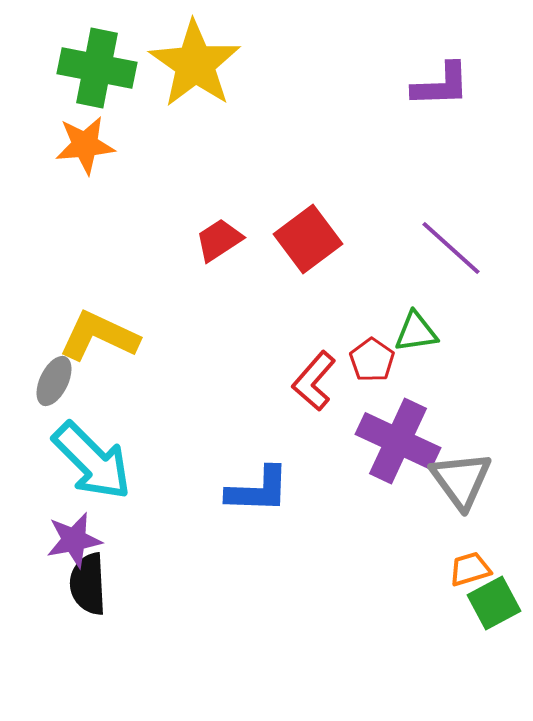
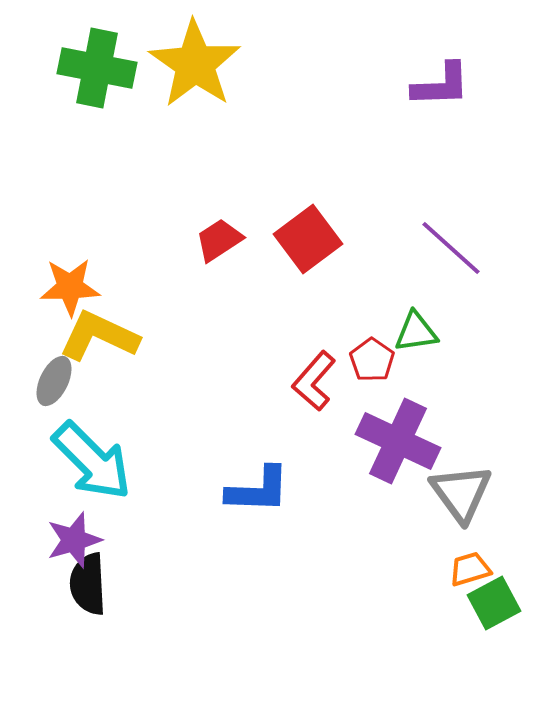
orange star: moved 15 px left, 142 px down; rotated 4 degrees clockwise
gray triangle: moved 13 px down
purple star: rotated 6 degrees counterclockwise
